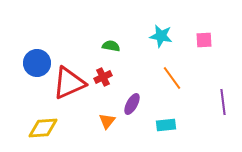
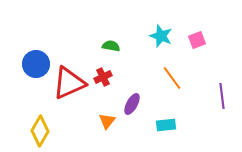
cyan star: rotated 10 degrees clockwise
pink square: moved 7 px left; rotated 18 degrees counterclockwise
blue circle: moved 1 px left, 1 px down
purple line: moved 1 px left, 6 px up
yellow diamond: moved 3 px left, 3 px down; rotated 56 degrees counterclockwise
